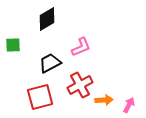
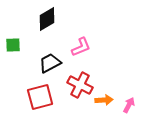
red cross: rotated 35 degrees counterclockwise
